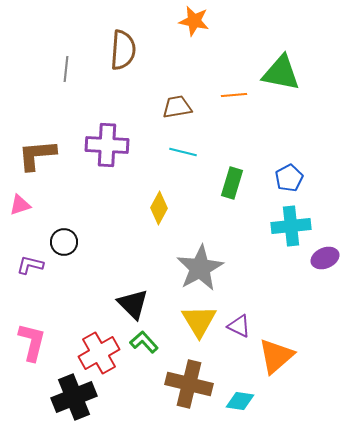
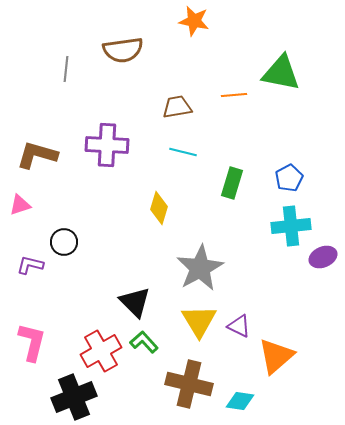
brown semicircle: rotated 78 degrees clockwise
brown L-shape: rotated 21 degrees clockwise
yellow diamond: rotated 12 degrees counterclockwise
purple ellipse: moved 2 px left, 1 px up
black triangle: moved 2 px right, 2 px up
red cross: moved 2 px right, 2 px up
